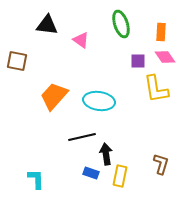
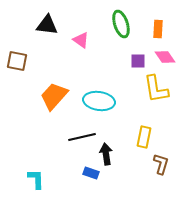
orange rectangle: moved 3 px left, 3 px up
yellow rectangle: moved 24 px right, 39 px up
